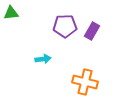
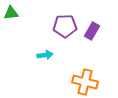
cyan arrow: moved 2 px right, 4 px up
